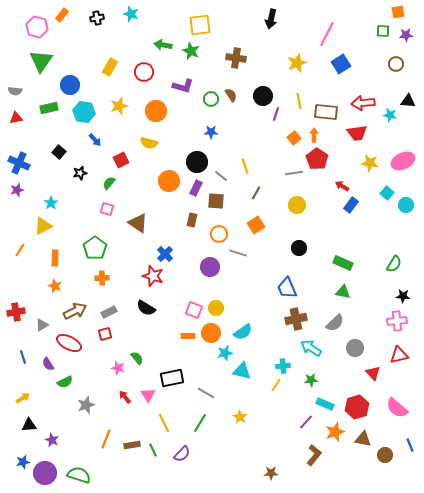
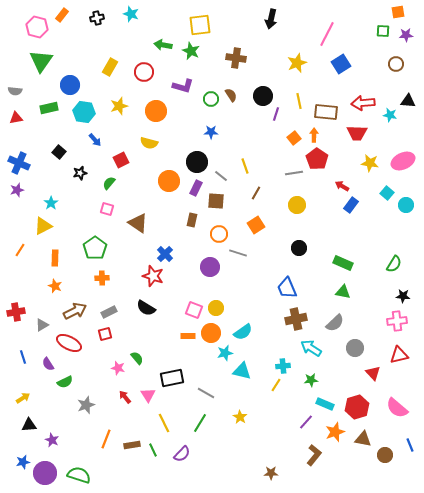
red trapezoid at (357, 133): rotated 10 degrees clockwise
